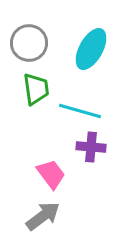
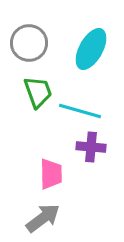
green trapezoid: moved 2 px right, 3 px down; rotated 12 degrees counterclockwise
pink trapezoid: rotated 36 degrees clockwise
gray arrow: moved 2 px down
